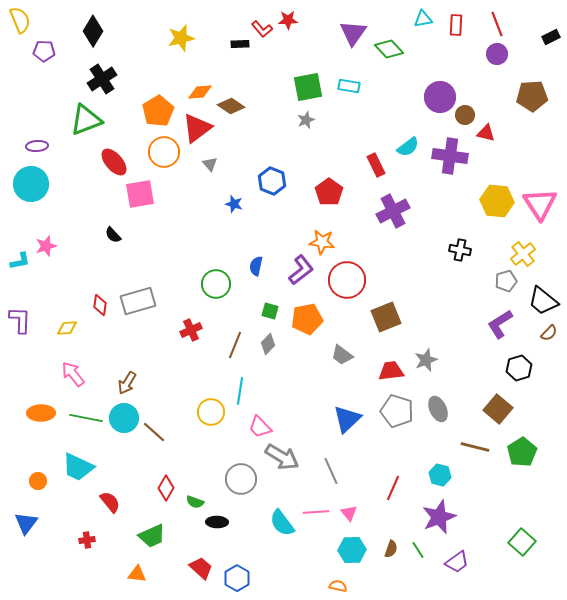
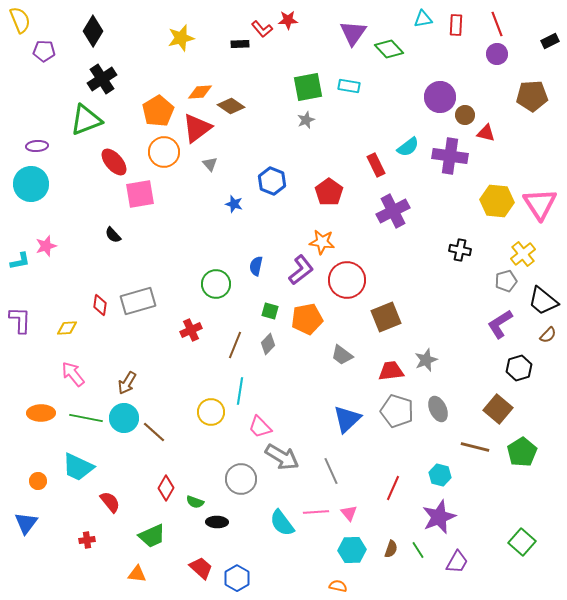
black rectangle at (551, 37): moved 1 px left, 4 px down
brown semicircle at (549, 333): moved 1 px left, 2 px down
purple trapezoid at (457, 562): rotated 25 degrees counterclockwise
